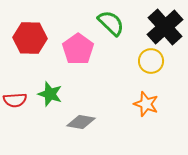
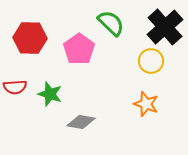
pink pentagon: moved 1 px right
red semicircle: moved 13 px up
